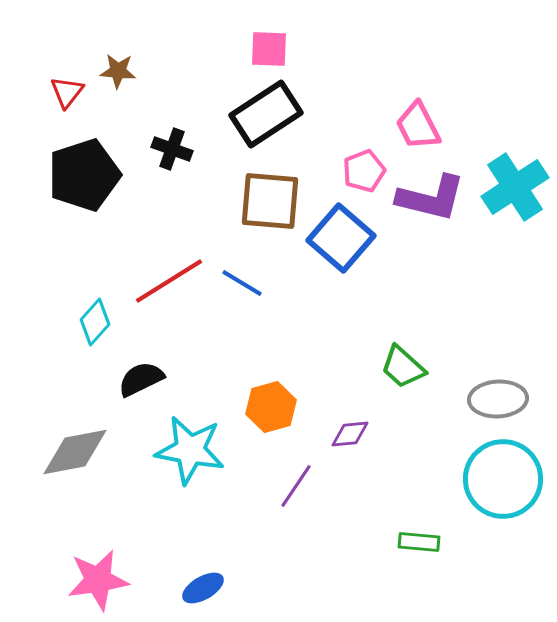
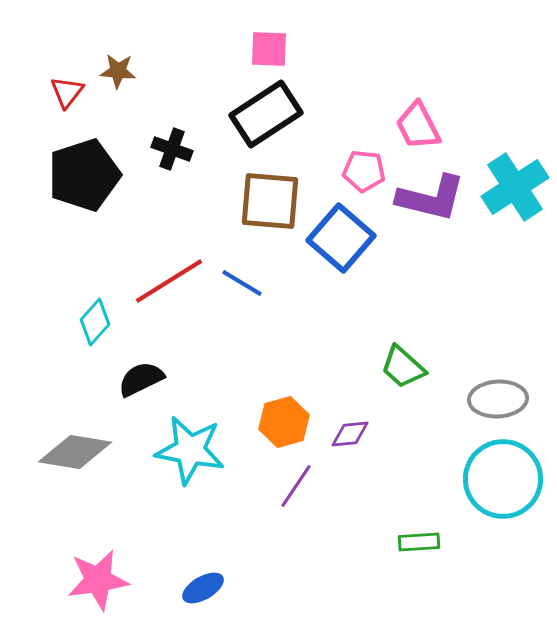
pink pentagon: rotated 27 degrees clockwise
orange hexagon: moved 13 px right, 15 px down
gray diamond: rotated 20 degrees clockwise
green rectangle: rotated 9 degrees counterclockwise
